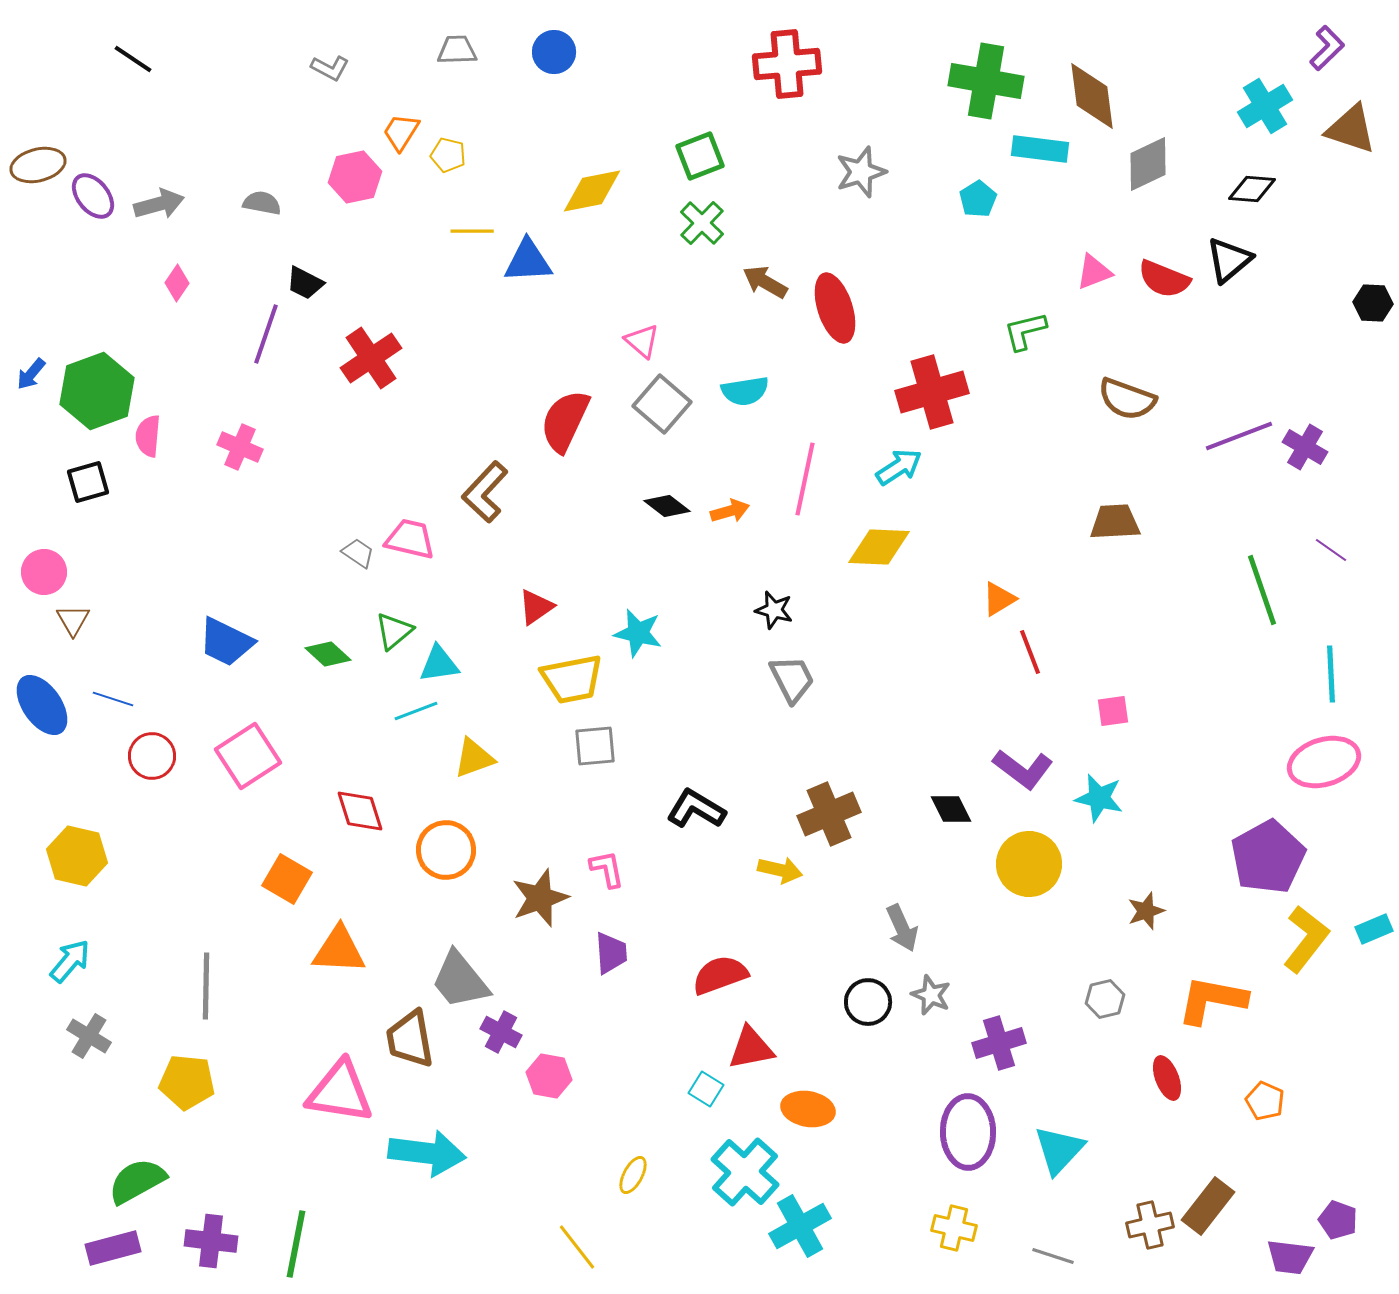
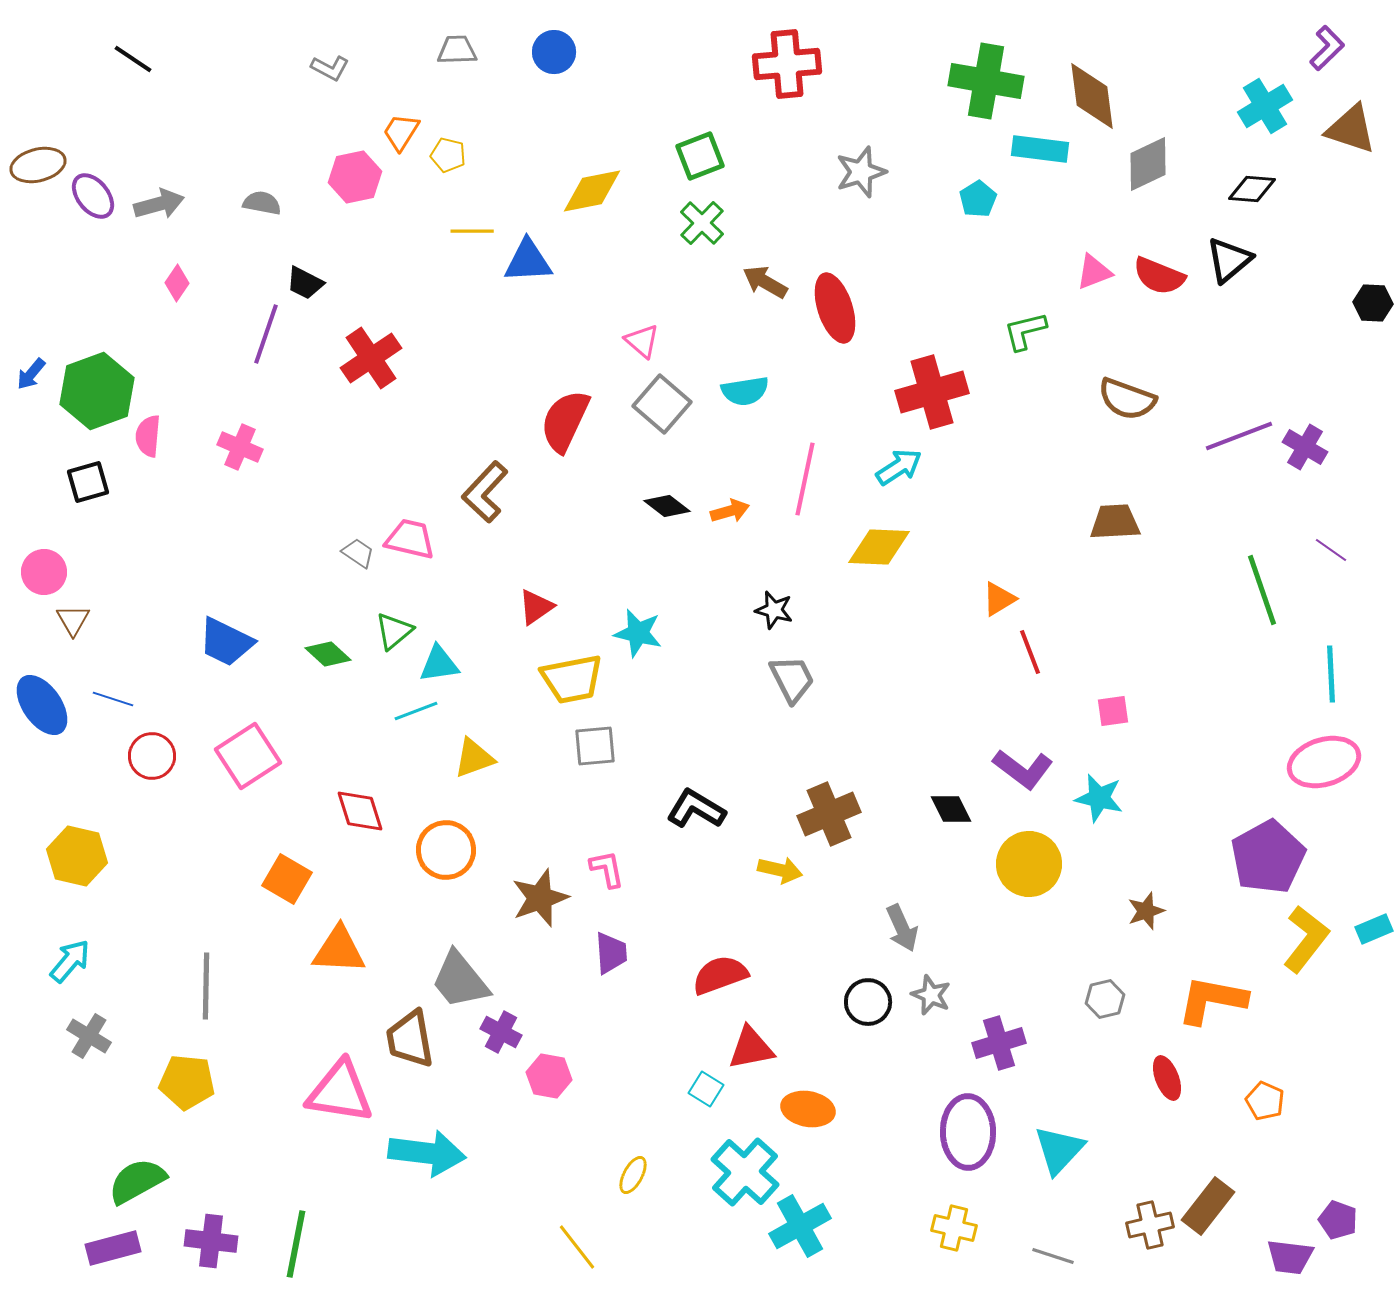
red semicircle at (1164, 279): moved 5 px left, 3 px up
